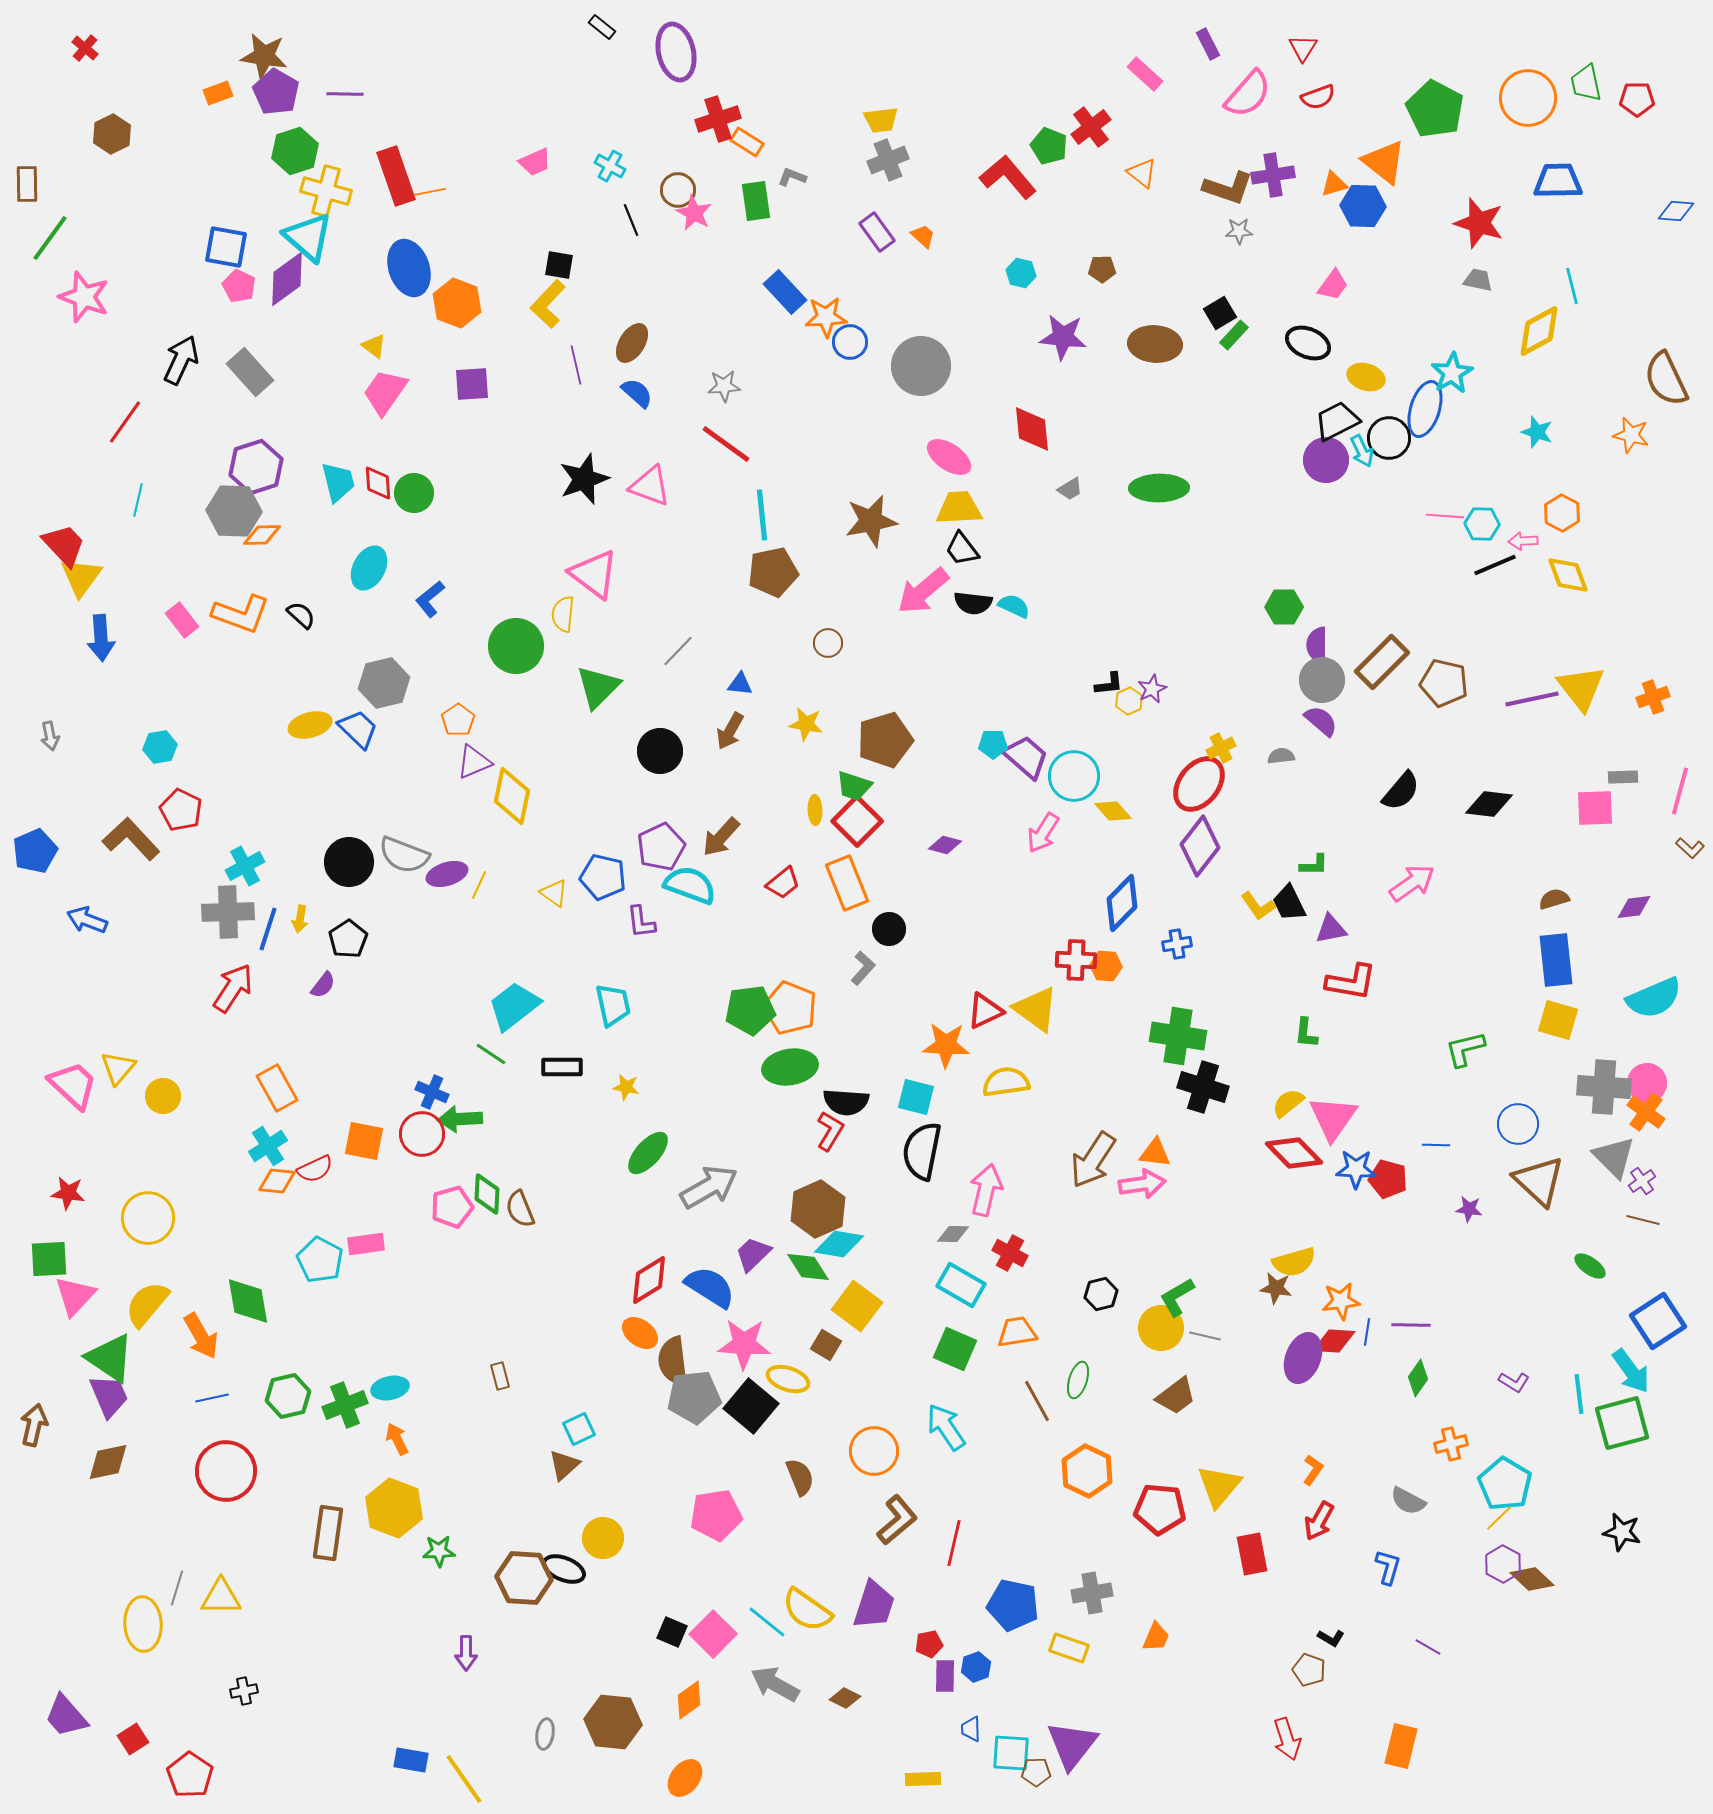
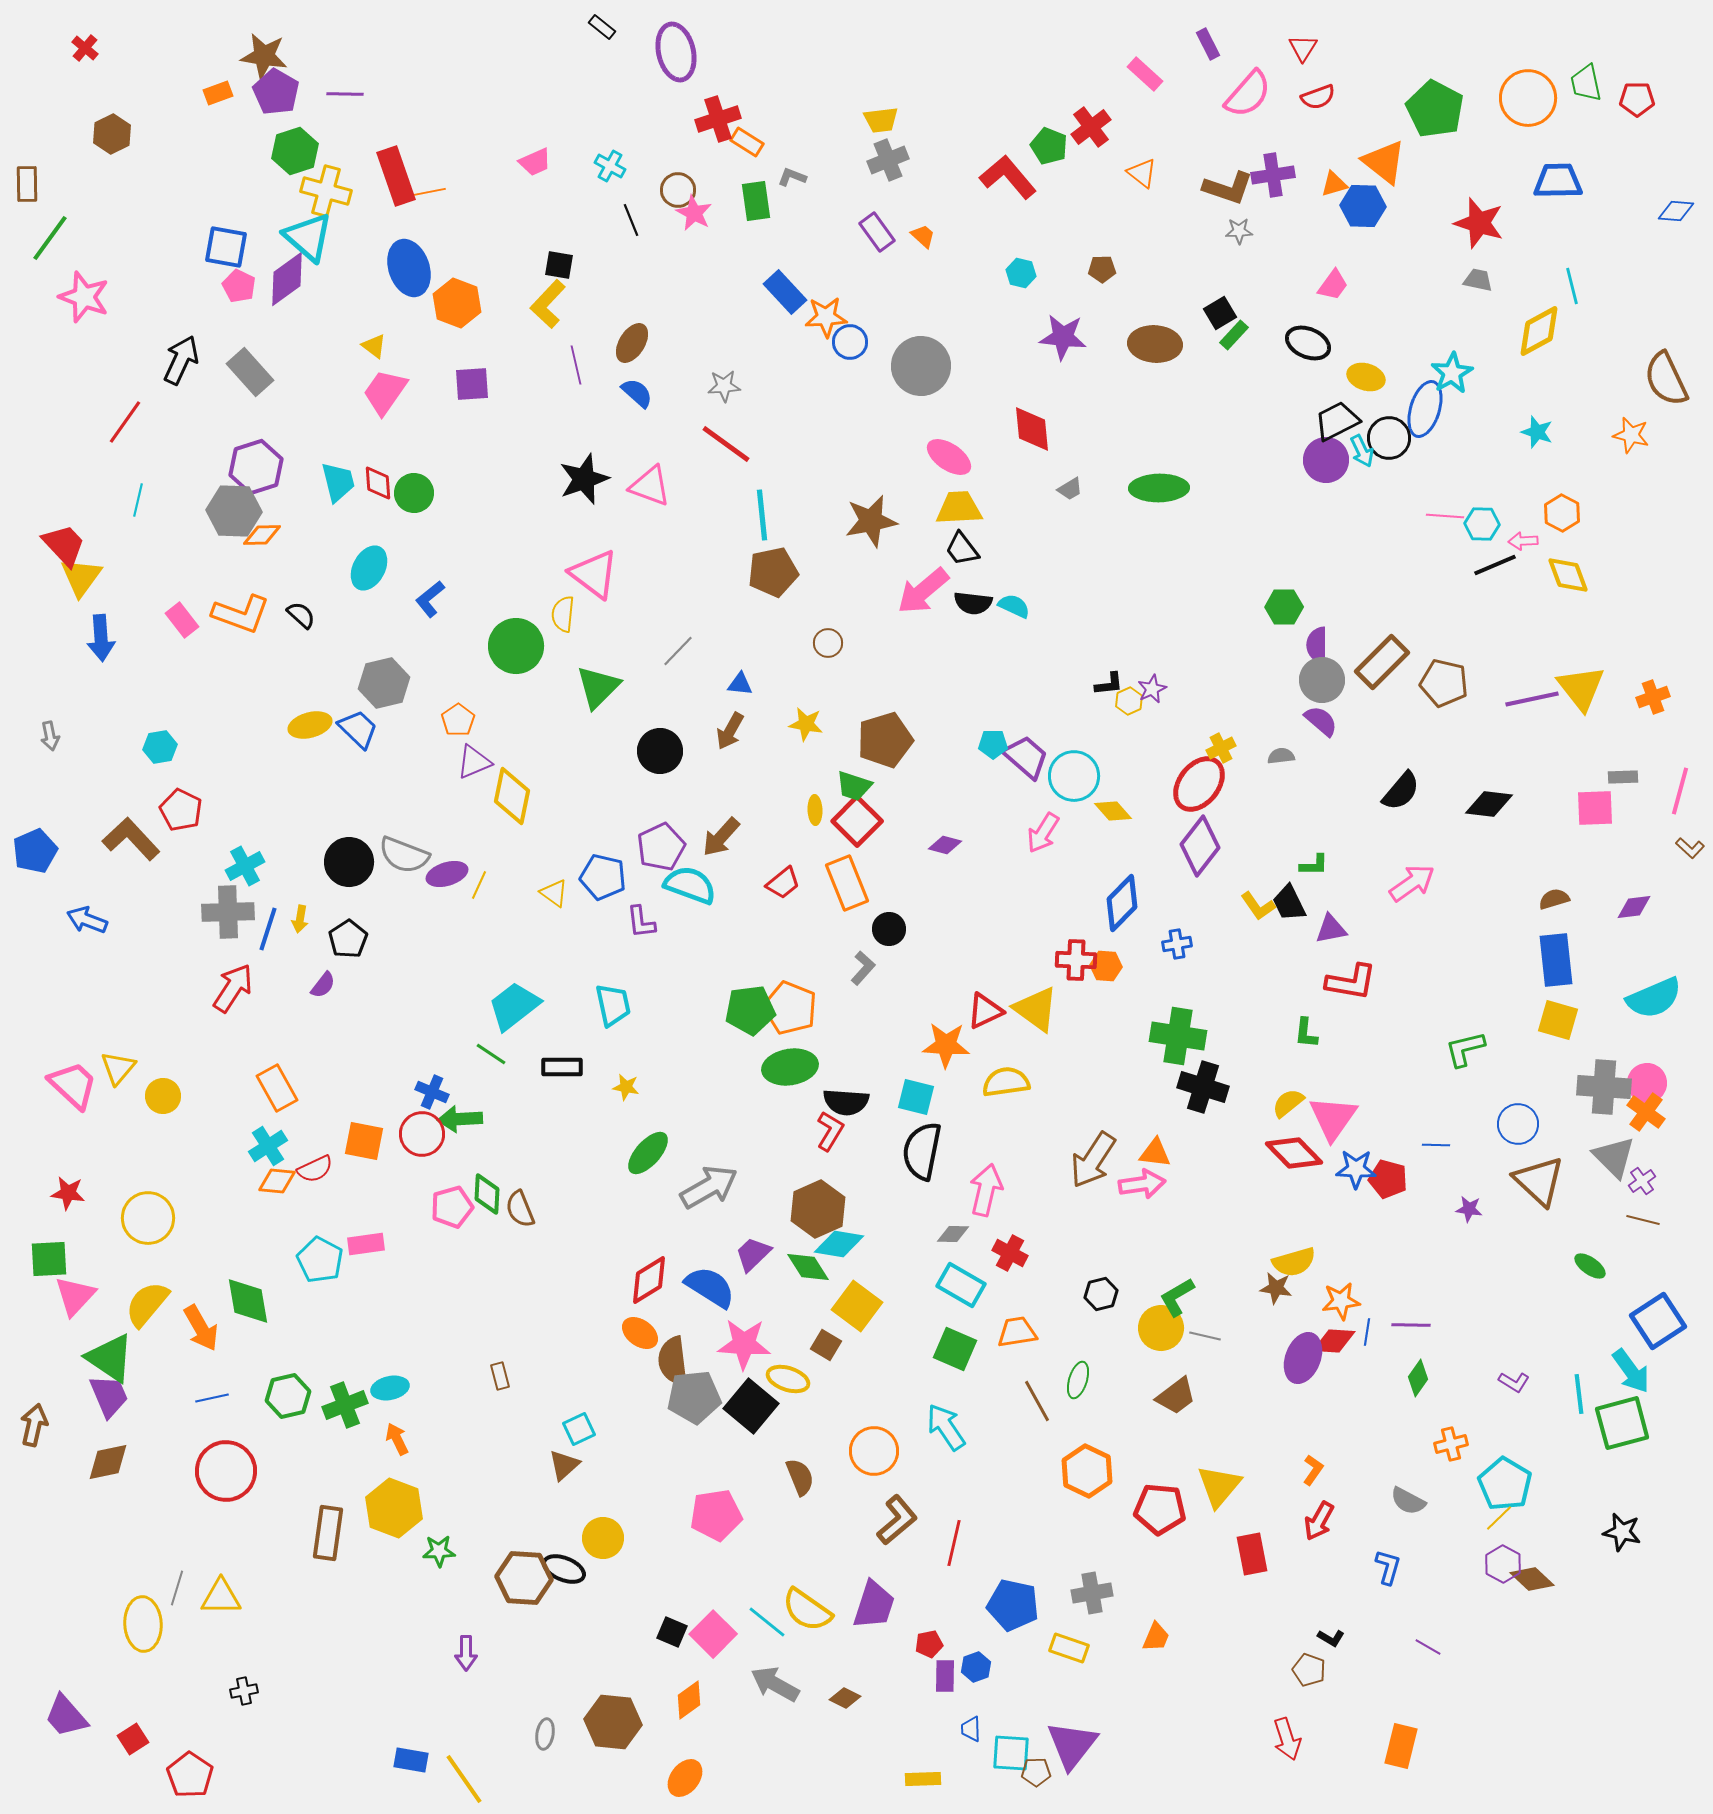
orange arrow at (201, 1336): moved 8 px up
